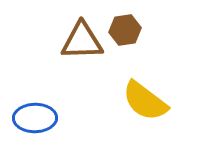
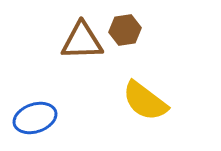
blue ellipse: rotated 18 degrees counterclockwise
